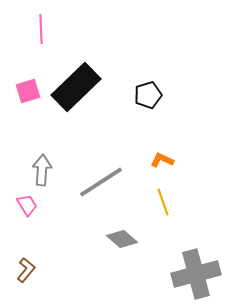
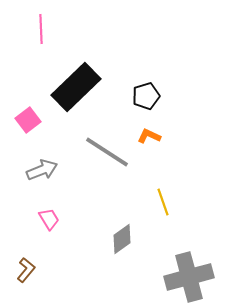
pink square: moved 29 px down; rotated 20 degrees counterclockwise
black pentagon: moved 2 px left, 1 px down
orange L-shape: moved 13 px left, 24 px up
gray arrow: rotated 64 degrees clockwise
gray line: moved 6 px right, 30 px up; rotated 66 degrees clockwise
pink trapezoid: moved 22 px right, 14 px down
gray diamond: rotated 76 degrees counterclockwise
gray cross: moved 7 px left, 3 px down
